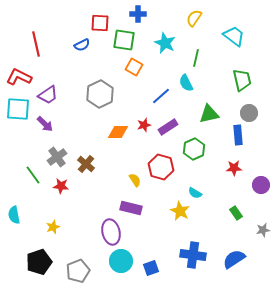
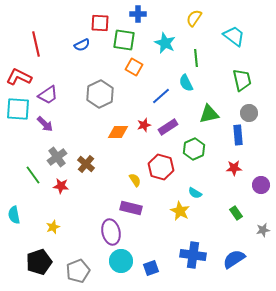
green line at (196, 58): rotated 18 degrees counterclockwise
